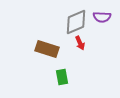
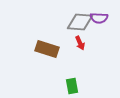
purple semicircle: moved 3 px left, 1 px down
gray diamond: moved 4 px right; rotated 28 degrees clockwise
green rectangle: moved 10 px right, 9 px down
